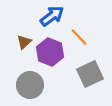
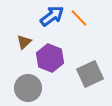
orange line: moved 19 px up
purple hexagon: moved 6 px down
gray circle: moved 2 px left, 3 px down
